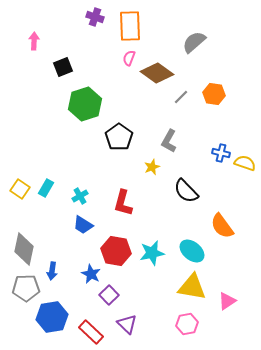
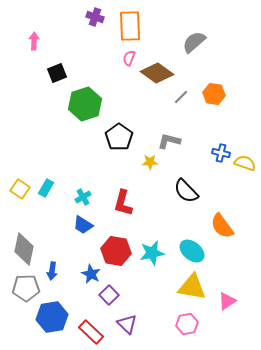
black square: moved 6 px left, 6 px down
gray L-shape: rotated 75 degrees clockwise
yellow star: moved 2 px left, 5 px up; rotated 21 degrees clockwise
cyan cross: moved 3 px right, 1 px down
